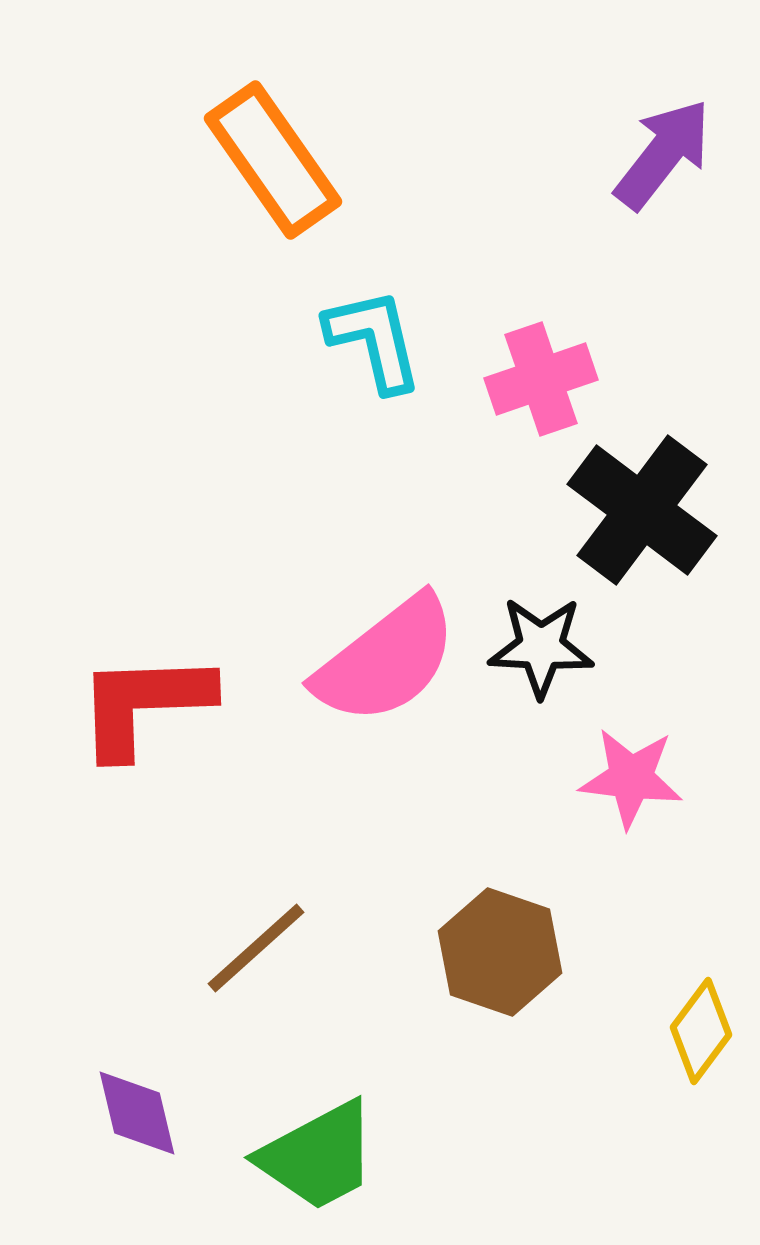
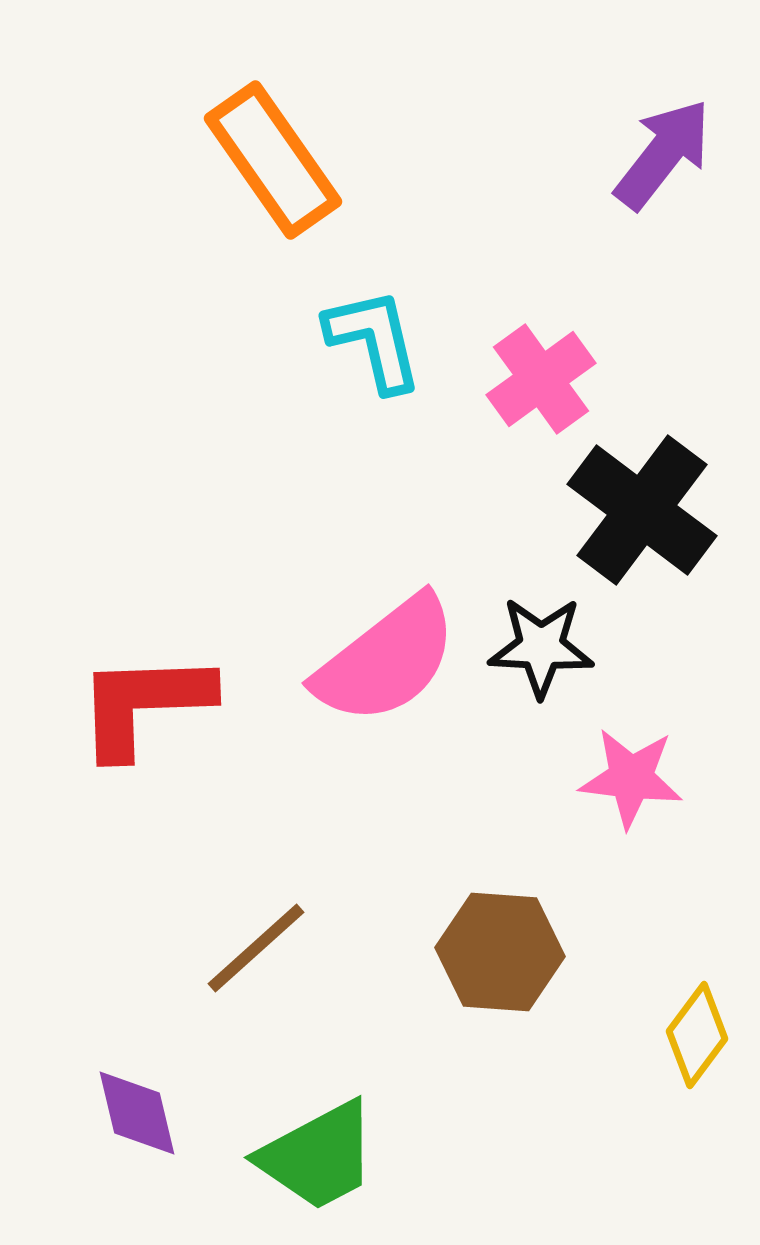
pink cross: rotated 17 degrees counterclockwise
brown hexagon: rotated 15 degrees counterclockwise
yellow diamond: moved 4 px left, 4 px down
